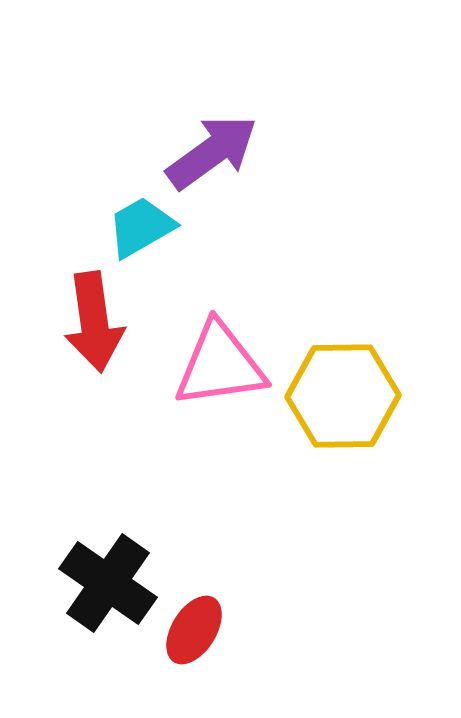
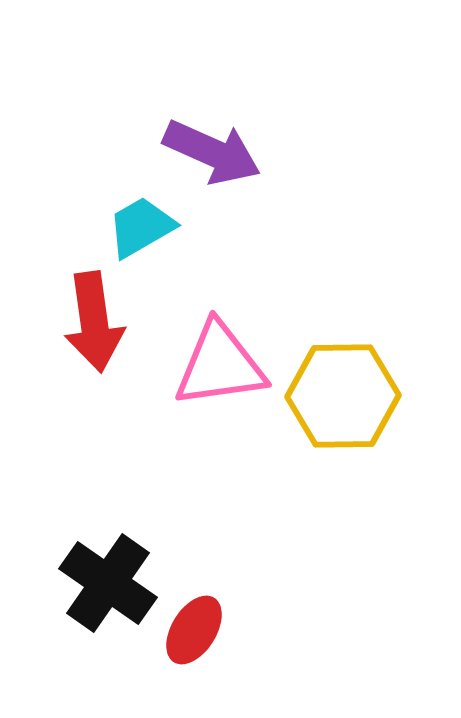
purple arrow: rotated 60 degrees clockwise
